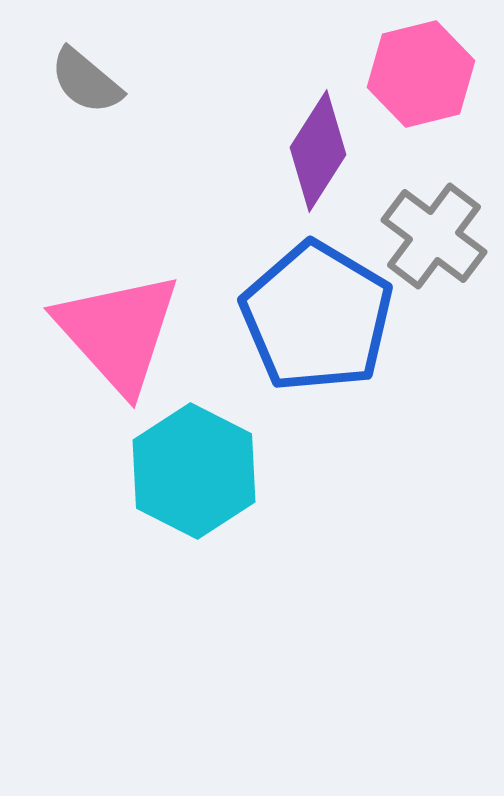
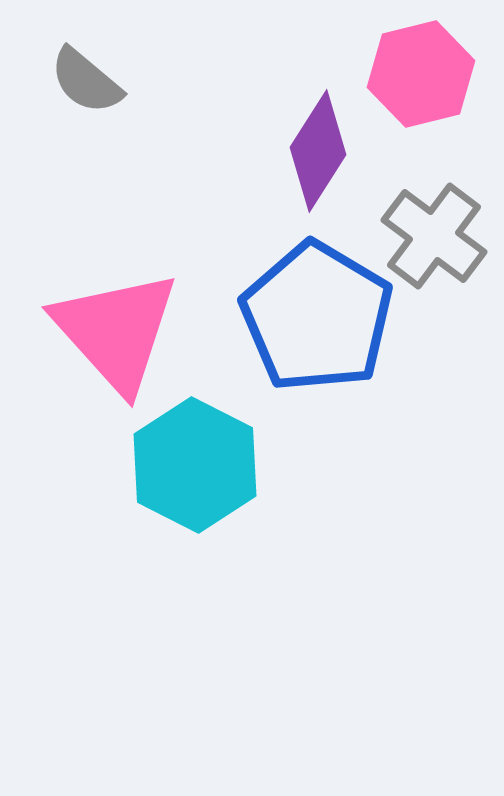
pink triangle: moved 2 px left, 1 px up
cyan hexagon: moved 1 px right, 6 px up
